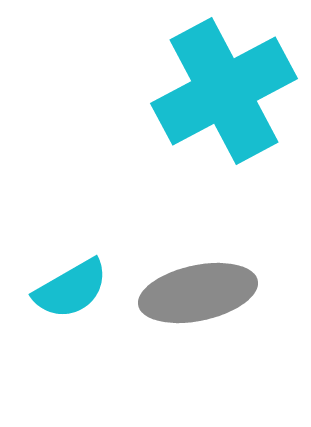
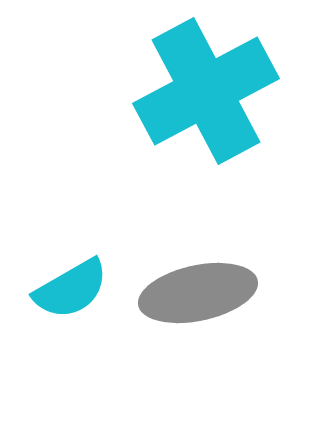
cyan cross: moved 18 px left
